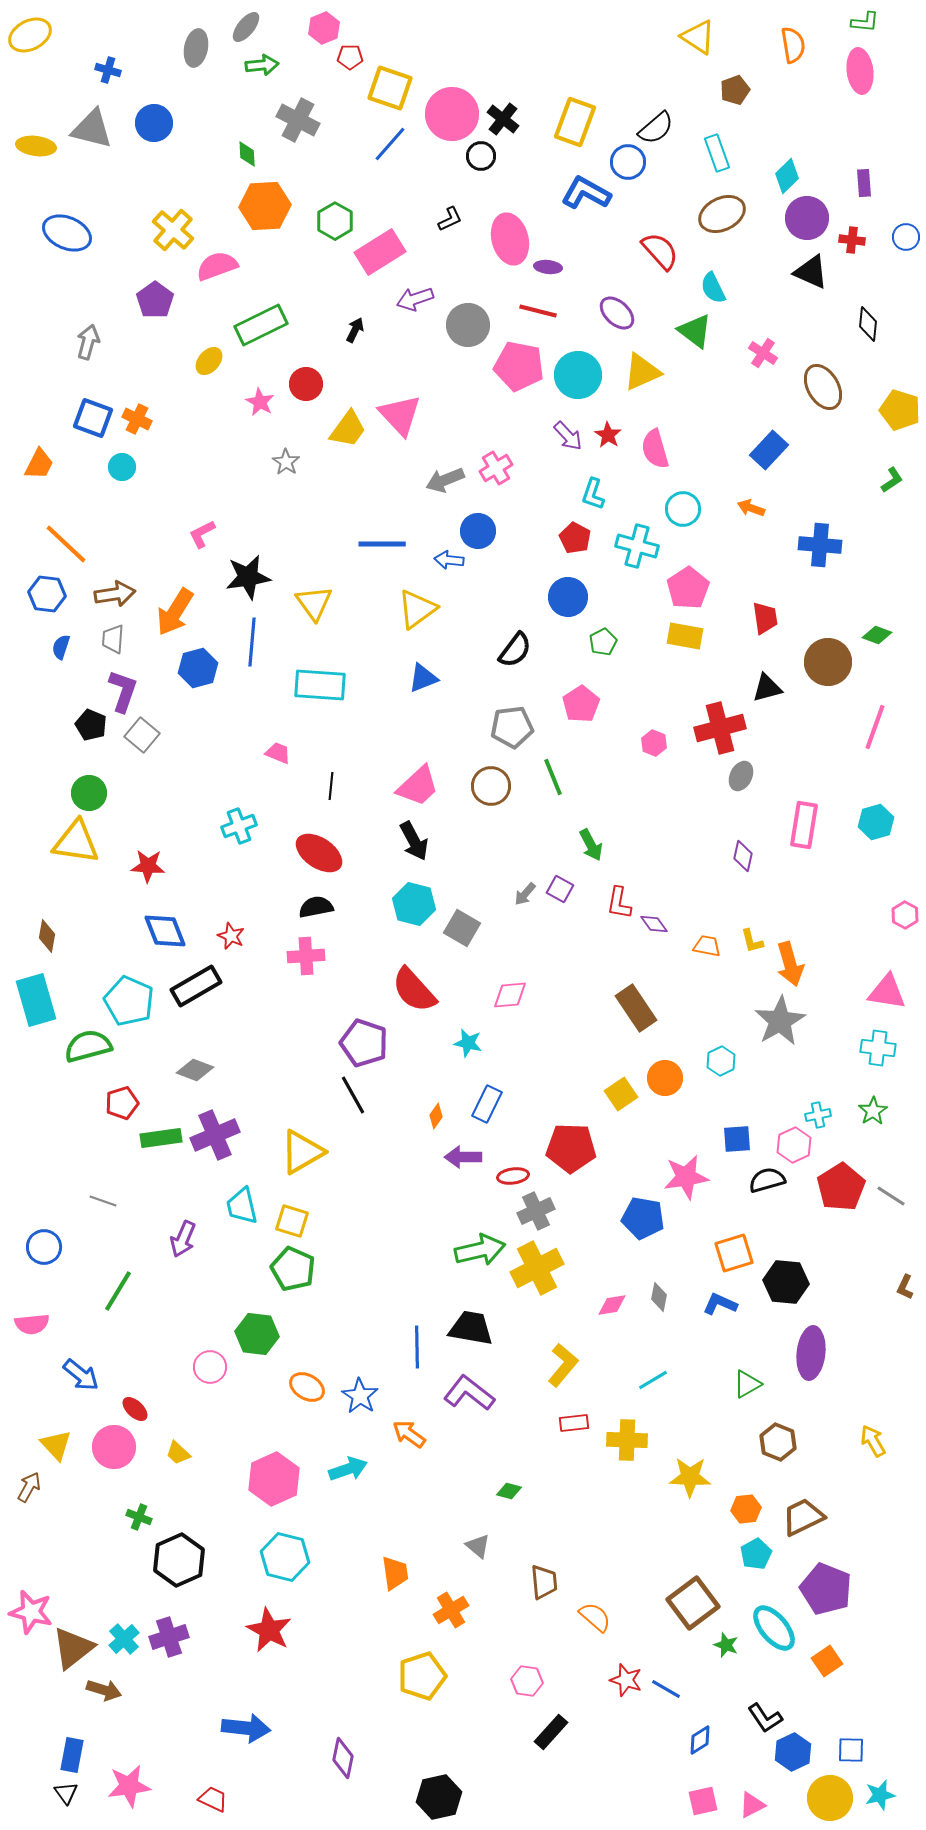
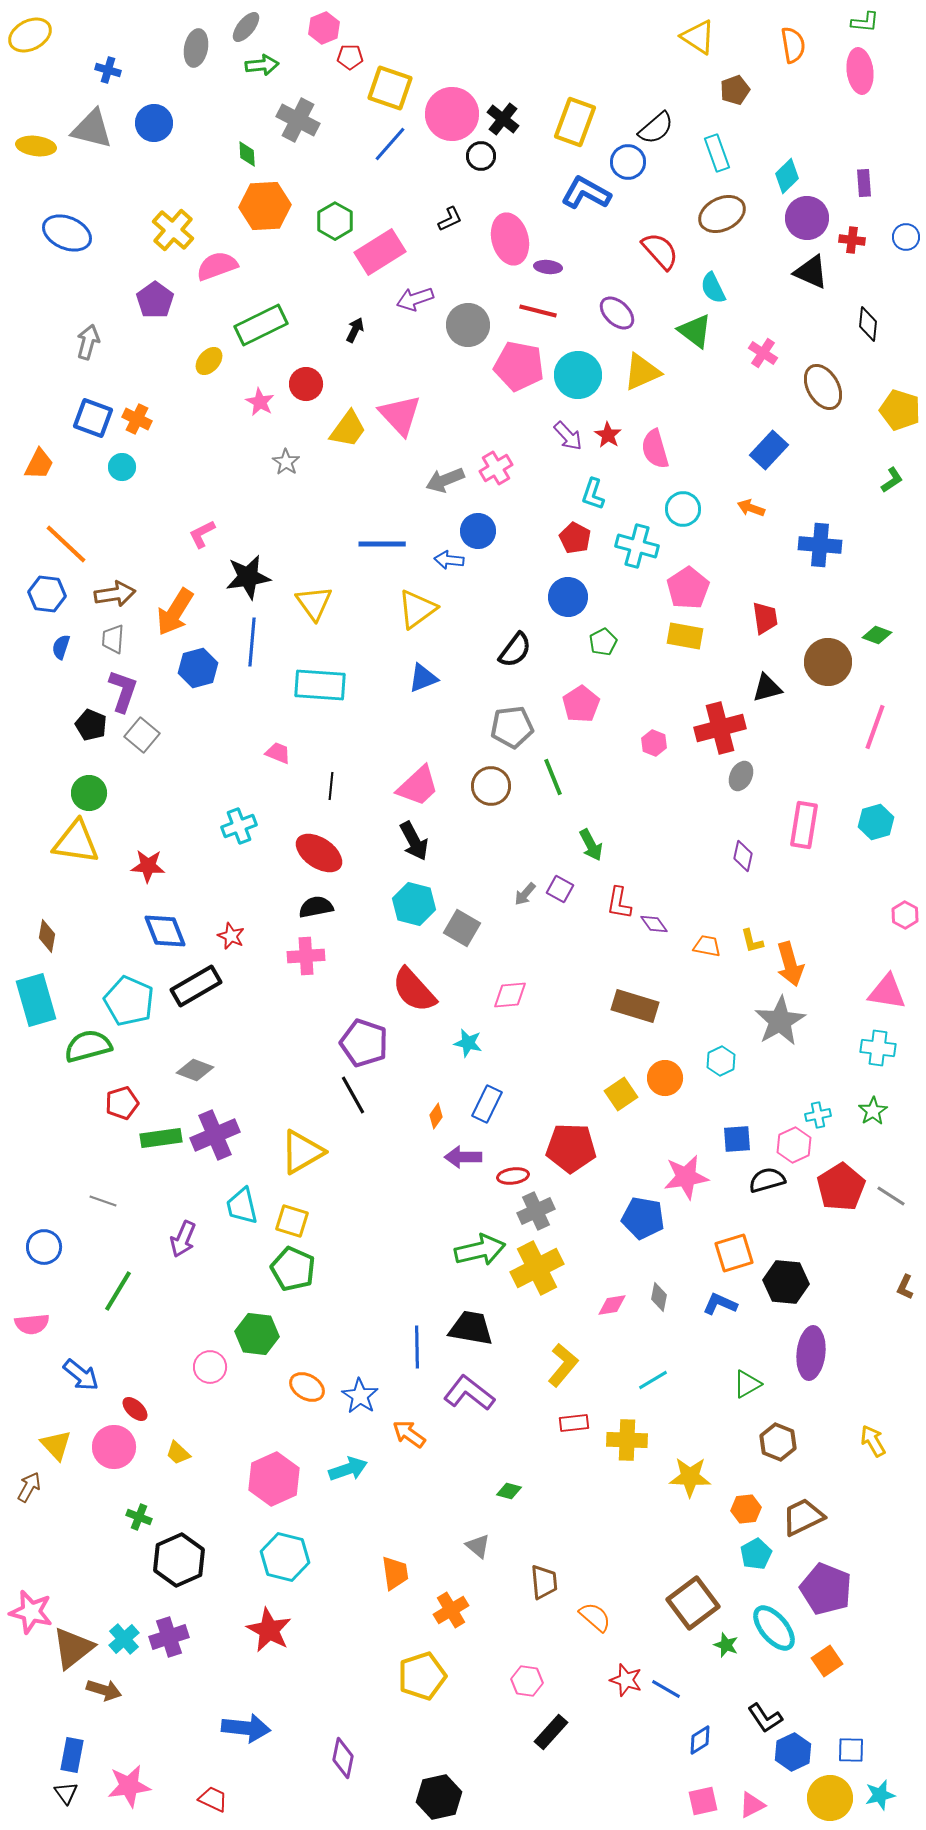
brown rectangle at (636, 1008): moved 1 px left, 2 px up; rotated 39 degrees counterclockwise
